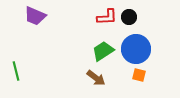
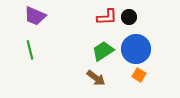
green line: moved 14 px right, 21 px up
orange square: rotated 16 degrees clockwise
